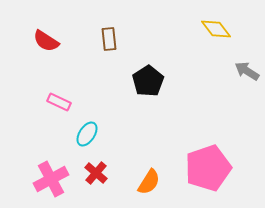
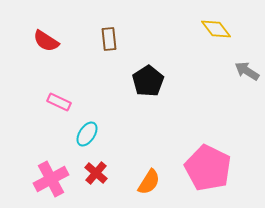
pink pentagon: rotated 27 degrees counterclockwise
